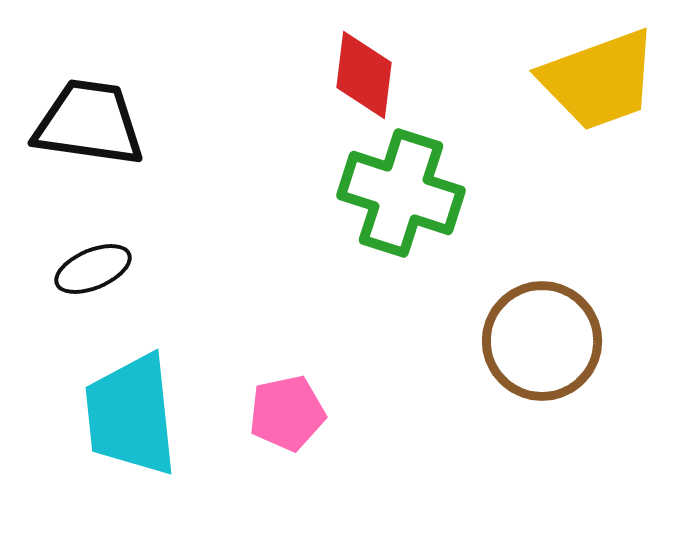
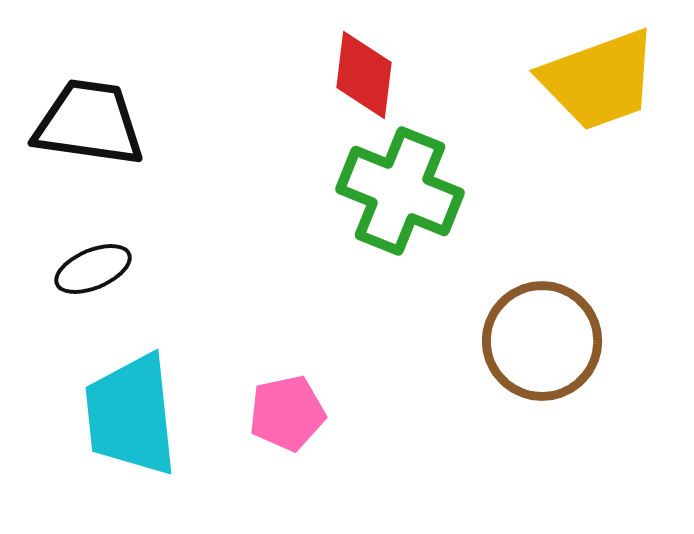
green cross: moved 1 px left, 2 px up; rotated 4 degrees clockwise
